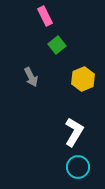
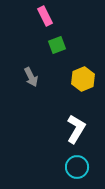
green square: rotated 18 degrees clockwise
white L-shape: moved 2 px right, 3 px up
cyan circle: moved 1 px left
